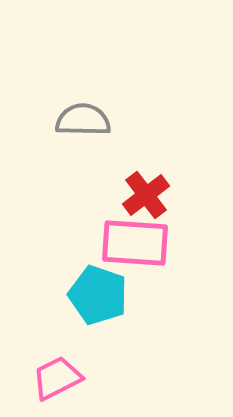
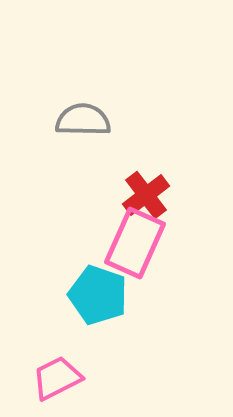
pink rectangle: rotated 70 degrees counterclockwise
